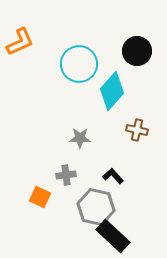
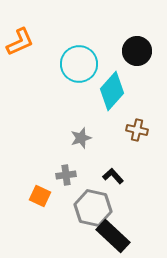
gray star: moved 1 px right; rotated 20 degrees counterclockwise
orange square: moved 1 px up
gray hexagon: moved 3 px left, 1 px down
